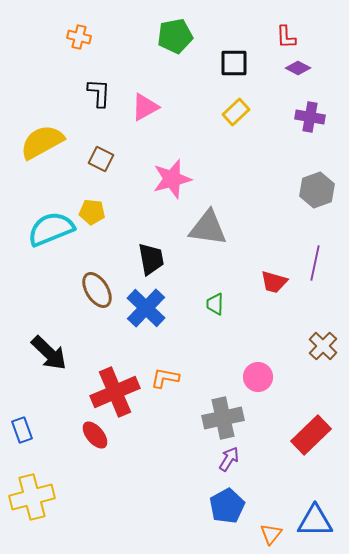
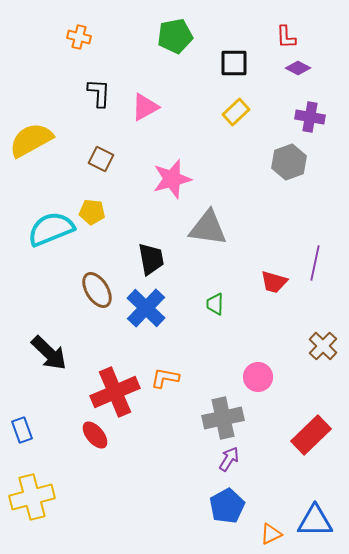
yellow semicircle: moved 11 px left, 2 px up
gray hexagon: moved 28 px left, 28 px up
orange triangle: rotated 25 degrees clockwise
